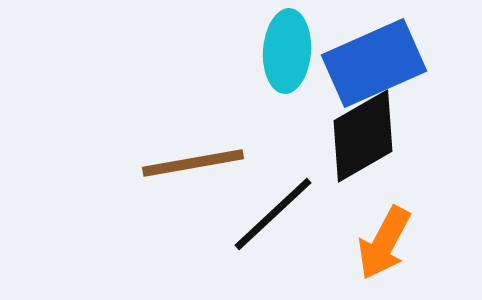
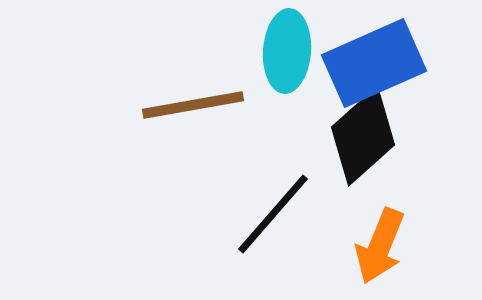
black diamond: rotated 12 degrees counterclockwise
brown line: moved 58 px up
black line: rotated 6 degrees counterclockwise
orange arrow: moved 4 px left, 3 px down; rotated 6 degrees counterclockwise
